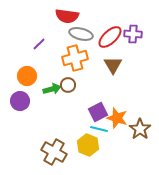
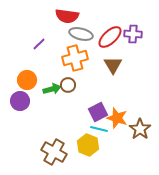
orange circle: moved 4 px down
